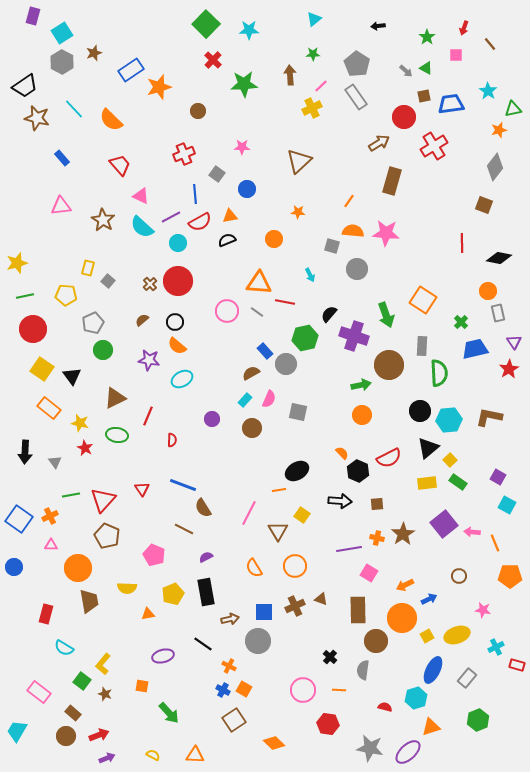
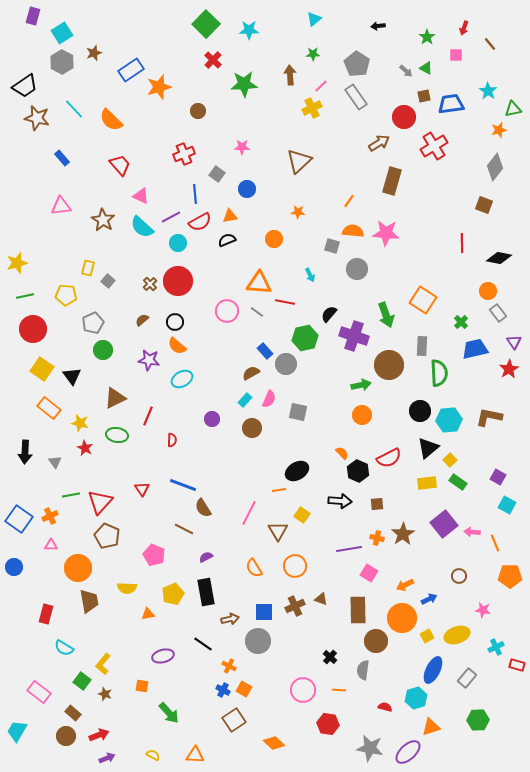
gray rectangle at (498, 313): rotated 24 degrees counterclockwise
red triangle at (103, 500): moved 3 px left, 2 px down
green hexagon at (478, 720): rotated 20 degrees clockwise
